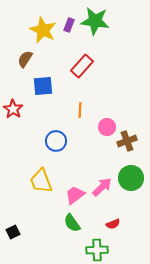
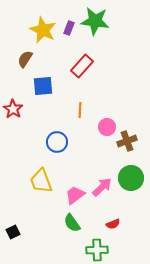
purple rectangle: moved 3 px down
blue circle: moved 1 px right, 1 px down
